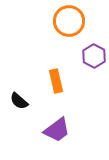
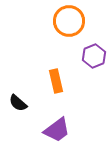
purple hexagon: rotated 10 degrees clockwise
black semicircle: moved 1 px left, 2 px down
